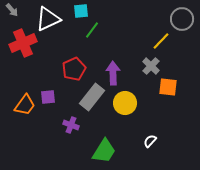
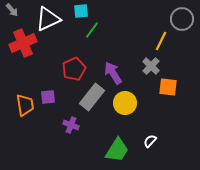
yellow line: rotated 18 degrees counterclockwise
purple arrow: rotated 30 degrees counterclockwise
orange trapezoid: rotated 45 degrees counterclockwise
green trapezoid: moved 13 px right, 1 px up
